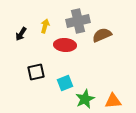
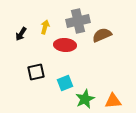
yellow arrow: moved 1 px down
